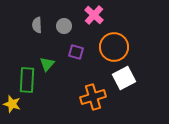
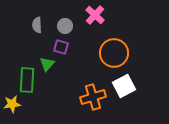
pink cross: moved 1 px right
gray circle: moved 1 px right
orange circle: moved 6 px down
purple square: moved 15 px left, 5 px up
white square: moved 8 px down
yellow star: rotated 24 degrees counterclockwise
